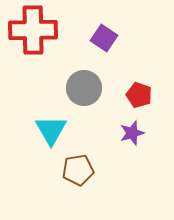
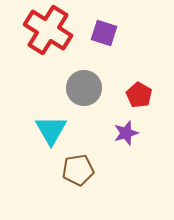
red cross: moved 15 px right; rotated 33 degrees clockwise
purple square: moved 5 px up; rotated 16 degrees counterclockwise
red pentagon: rotated 10 degrees clockwise
purple star: moved 6 px left
